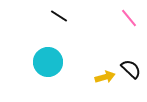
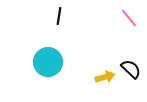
black line: rotated 66 degrees clockwise
